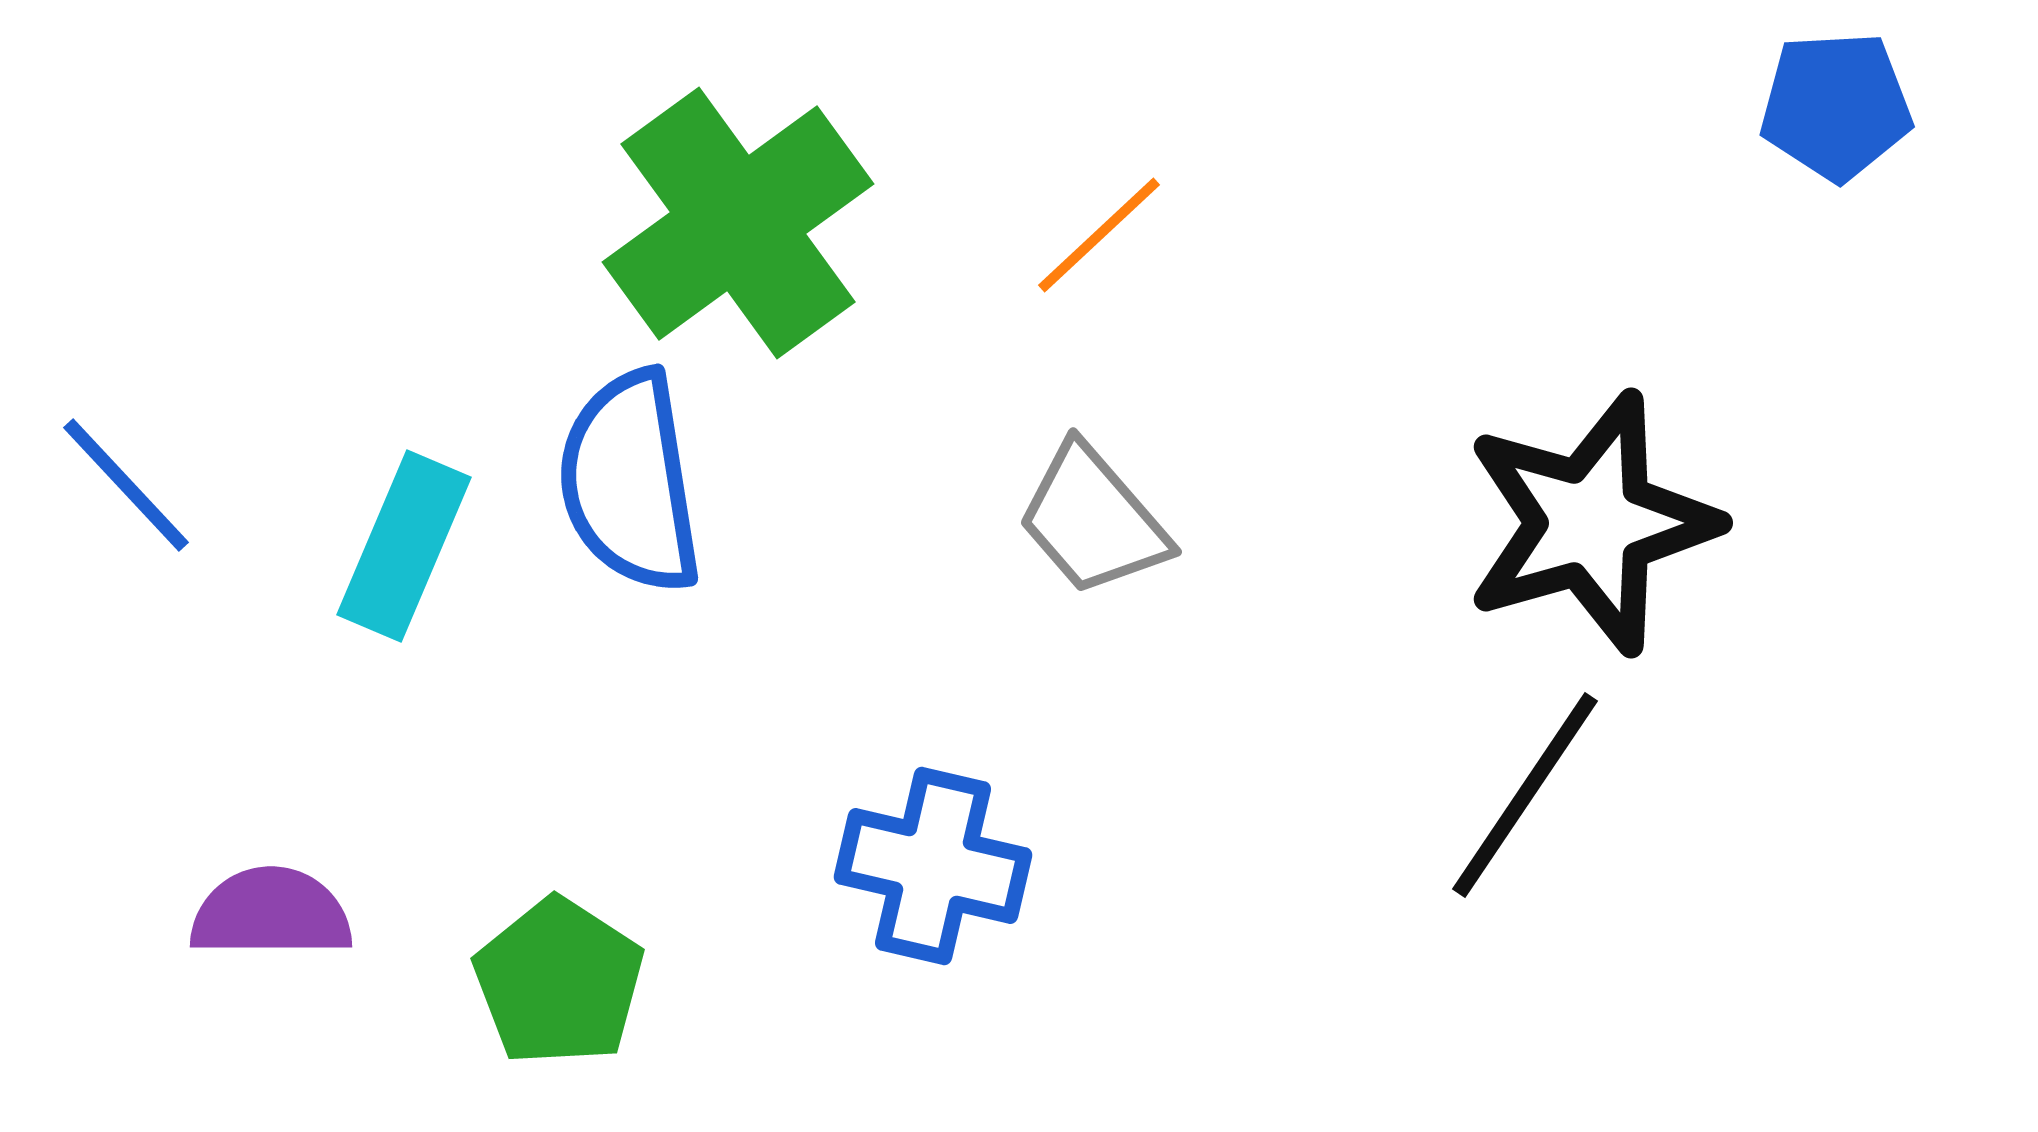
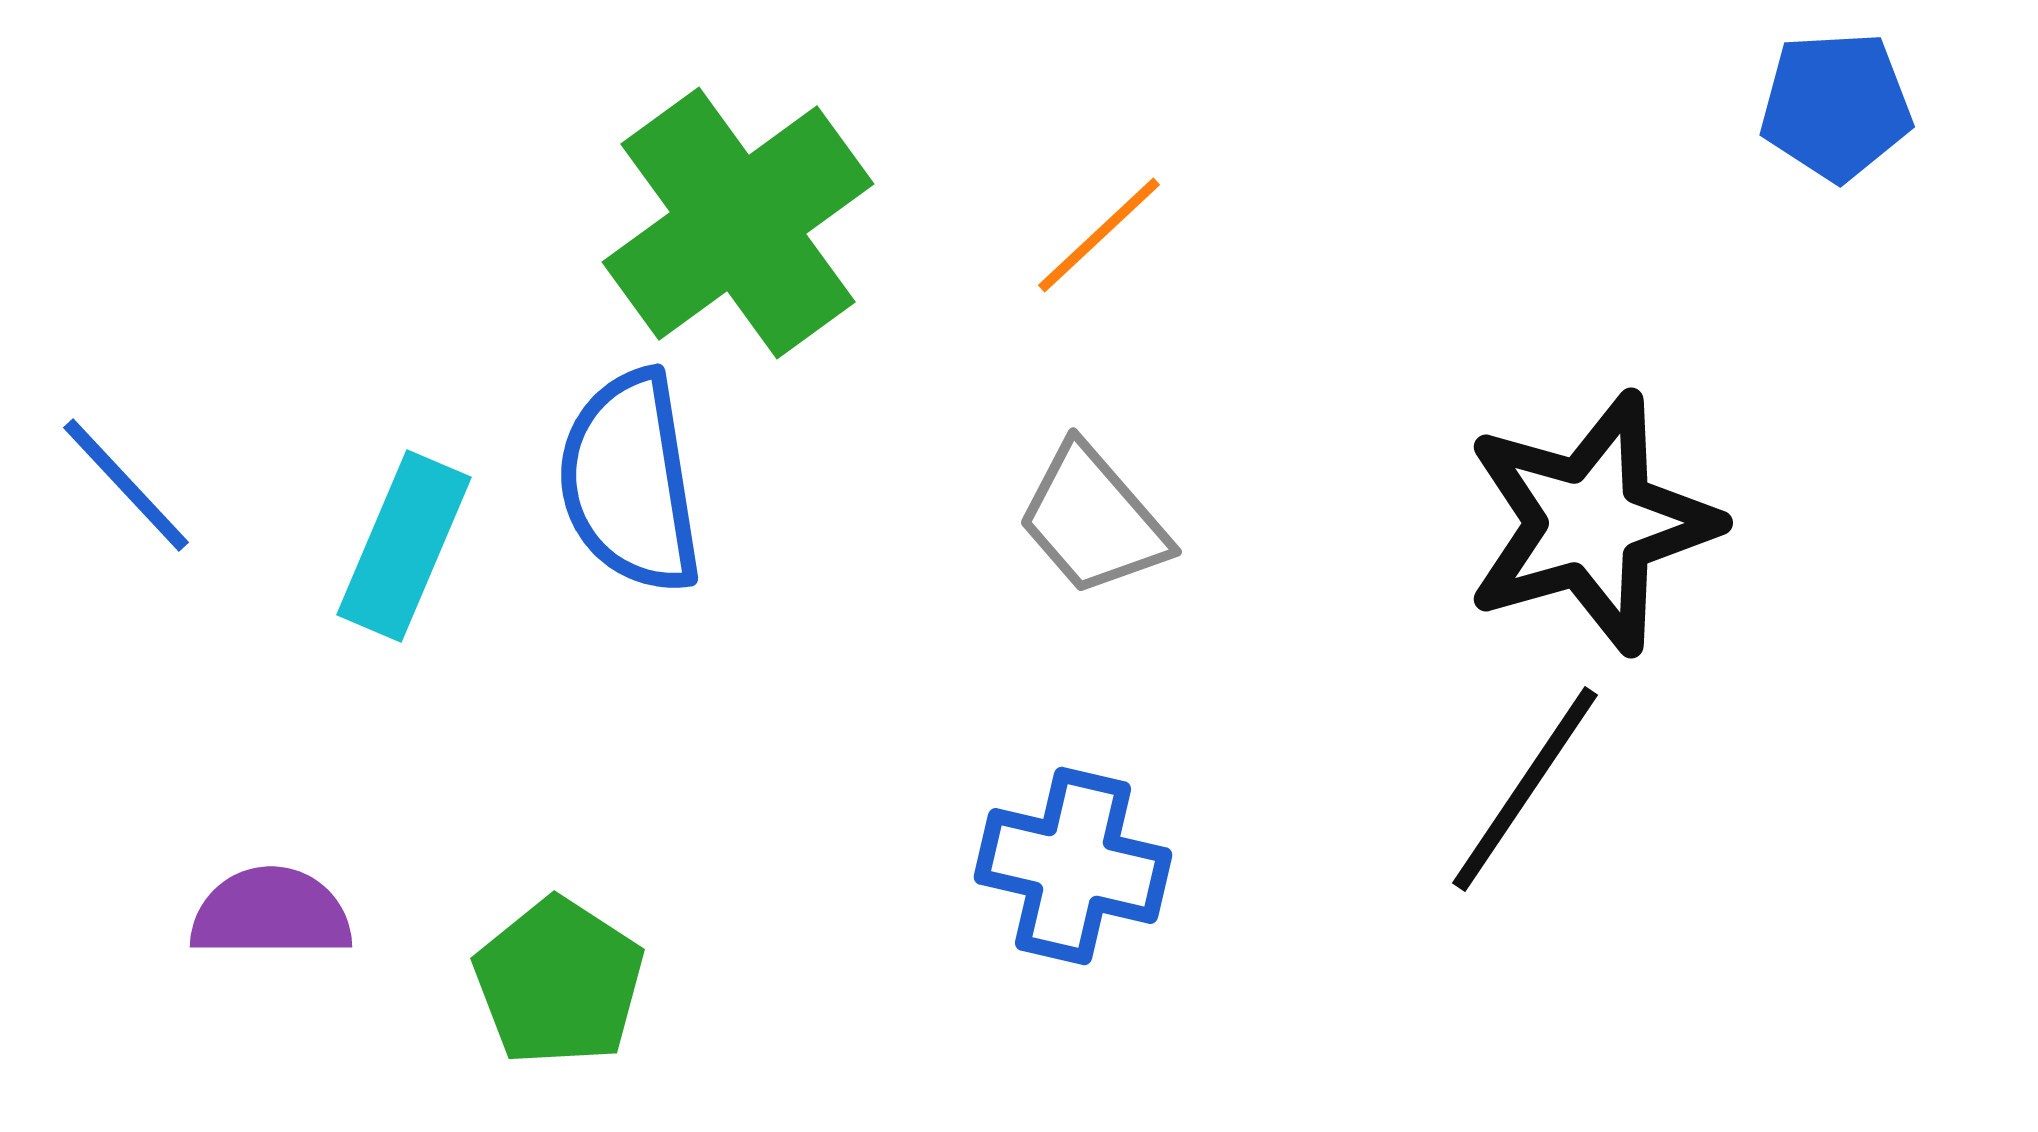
black line: moved 6 px up
blue cross: moved 140 px right
